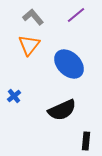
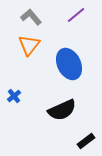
gray L-shape: moved 2 px left
blue ellipse: rotated 20 degrees clockwise
black rectangle: rotated 48 degrees clockwise
